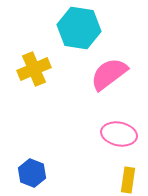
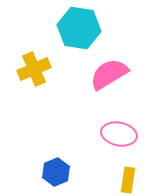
pink semicircle: rotated 6 degrees clockwise
blue hexagon: moved 24 px right, 1 px up; rotated 16 degrees clockwise
